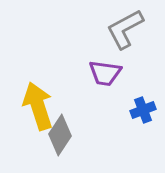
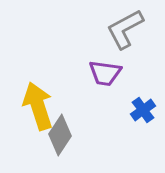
blue cross: rotated 15 degrees counterclockwise
